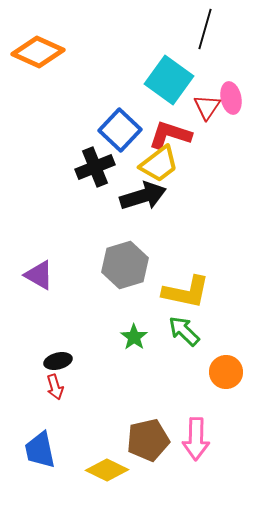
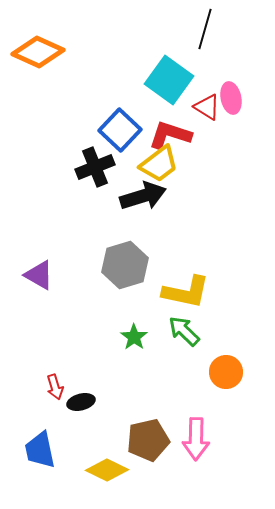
red triangle: rotated 32 degrees counterclockwise
black ellipse: moved 23 px right, 41 px down
